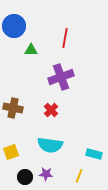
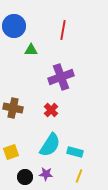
red line: moved 2 px left, 8 px up
cyan semicircle: rotated 65 degrees counterclockwise
cyan rectangle: moved 19 px left, 2 px up
